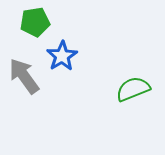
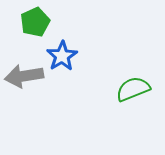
green pentagon: rotated 16 degrees counterclockwise
gray arrow: rotated 63 degrees counterclockwise
